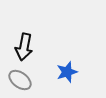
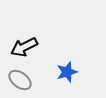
black arrow: rotated 52 degrees clockwise
